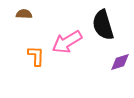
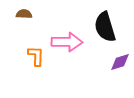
black semicircle: moved 2 px right, 2 px down
pink arrow: rotated 148 degrees counterclockwise
